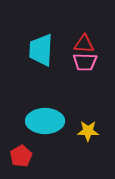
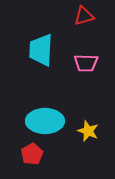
red triangle: moved 28 px up; rotated 20 degrees counterclockwise
pink trapezoid: moved 1 px right, 1 px down
yellow star: rotated 20 degrees clockwise
red pentagon: moved 11 px right, 2 px up
